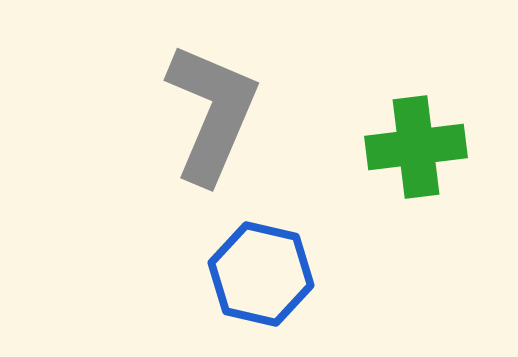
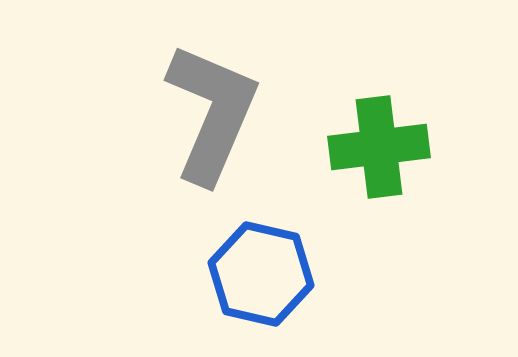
green cross: moved 37 px left
